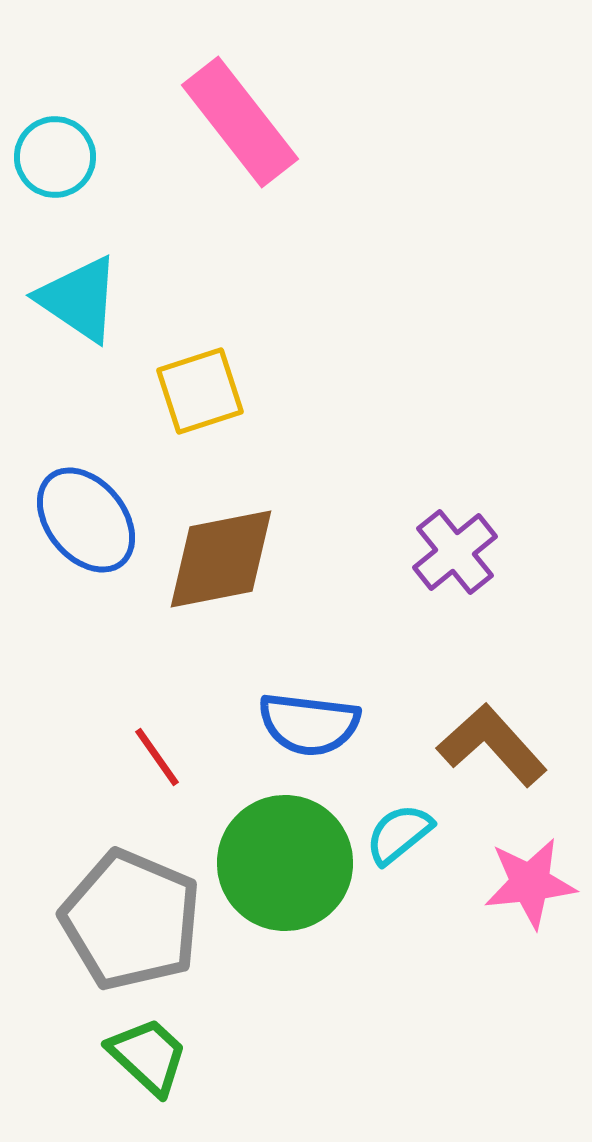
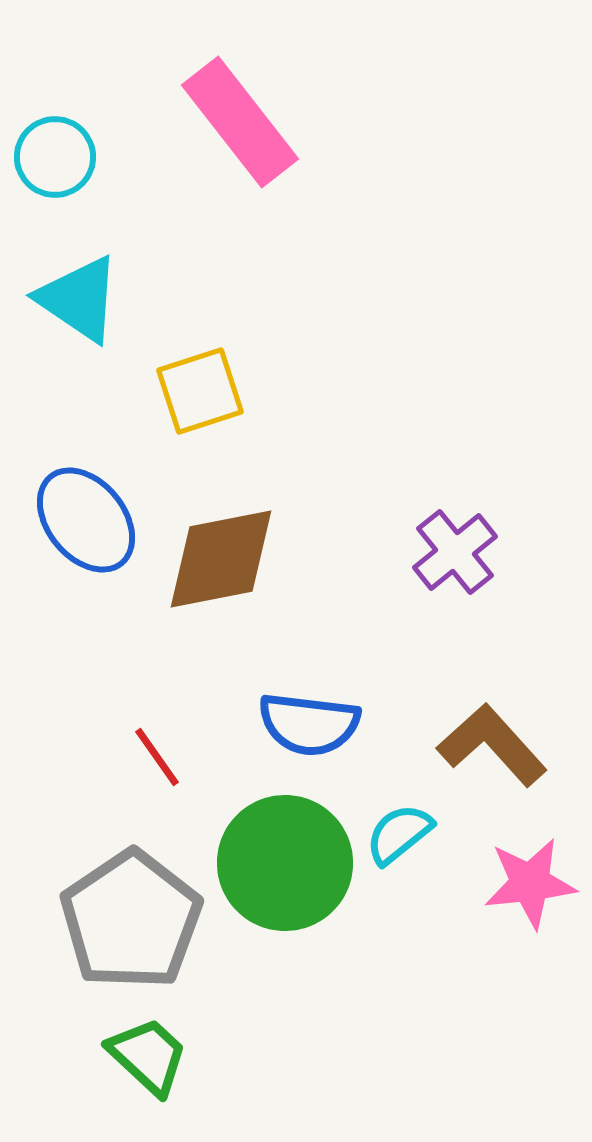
gray pentagon: rotated 15 degrees clockwise
